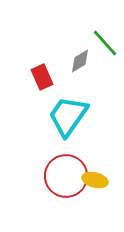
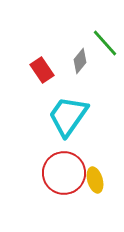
gray diamond: rotated 20 degrees counterclockwise
red rectangle: moved 7 px up; rotated 10 degrees counterclockwise
red circle: moved 2 px left, 3 px up
yellow ellipse: rotated 60 degrees clockwise
